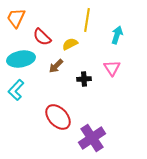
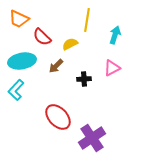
orange trapezoid: moved 3 px right, 1 px down; rotated 90 degrees counterclockwise
cyan arrow: moved 2 px left
cyan ellipse: moved 1 px right, 2 px down
pink triangle: rotated 36 degrees clockwise
